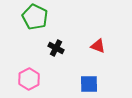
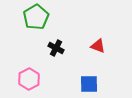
green pentagon: moved 1 px right; rotated 15 degrees clockwise
